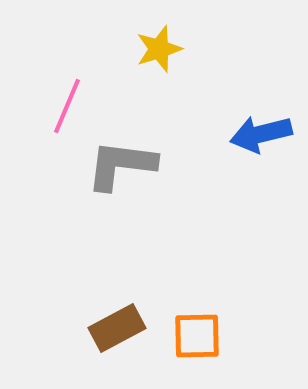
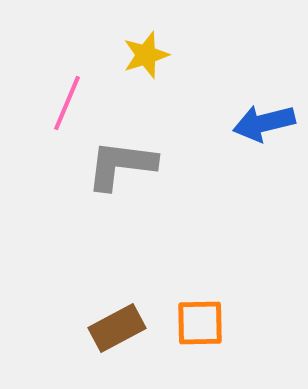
yellow star: moved 13 px left, 6 px down
pink line: moved 3 px up
blue arrow: moved 3 px right, 11 px up
orange square: moved 3 px right, 13 px up
